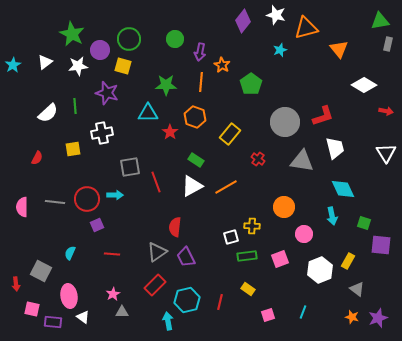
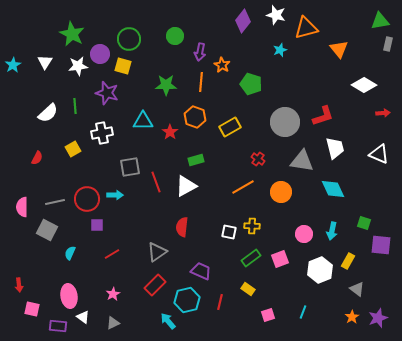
green circle at (175, 39): moved 3 px up
purple circle at (100, 50): moved 4 px down
white triangle at (45, 62): rotated 21 degrees counterclockwise
green pentagon at (251, 84): rotated 20 degrees counterclockwise
red arrow at (386, 111): moved 3 px left, 2 px down; rotated 16 degrees counterclockwise
cyan triangle at (148, 113): moved 5 px left, 8 px down
yellow rectangle at (230, 134): moved 7 px up; rotated 20 degrees clockwise
yellow square at (73, 149): rotated 21 degrees counterclockwise
white triangle at (386, 153): moved 7 px left, 1 px down; rotated 35 degrees counterclockwise
green rectangle at (196, 160): rotated 49 degrees counterclockwise
white triangle at (192, 186): moved 6 px left
orange line at (226, 187): moved 17 px right
cyan diamond at (343, 189): moved 10 px left
gray line at (55, 202): rotated 18 degrees counterclockwise
orange circle at (284, 207): moved 3 px left, 15 px up
cyan arrow at (332, 216): moved 15 px down; rotated 24 degrees clockwise
purple square at (97, 225): rotated 24 degrees clockwise
red semicircle at (175, 227): moved 7 px right
white square at (231, 237): moved 2 px left, 5 px up; rotated 28 degrees clockwise
red line at (112, 254): rotated 35 degrees counterclockwise
green rectangle at (247, 256): moved 4 px right, 2 px down; rotated 30 degrees counterclockwise
purple trapezoid at (186, 257): moved 15 px right, 14 px down; rotated 140 degrees clockwise
gray square at (41, 271): moved 6 px right, 41 px up
red arrow at (16, 284): moved 3 px right, 1 px down
gray triangle at (122, 312): moved 9 px left, 11 px down; rotated 24 degrees counterclockwise
orange star at (352, 317): rotated 24 degrees clockwise
cyan arrow at (168, 321): rotated 30 degrees counterclockwise
purple rectangle at (53, 322): moved 5 px right, 4 px down
